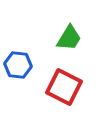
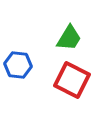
red square: moved 8 px right, 7 px up
